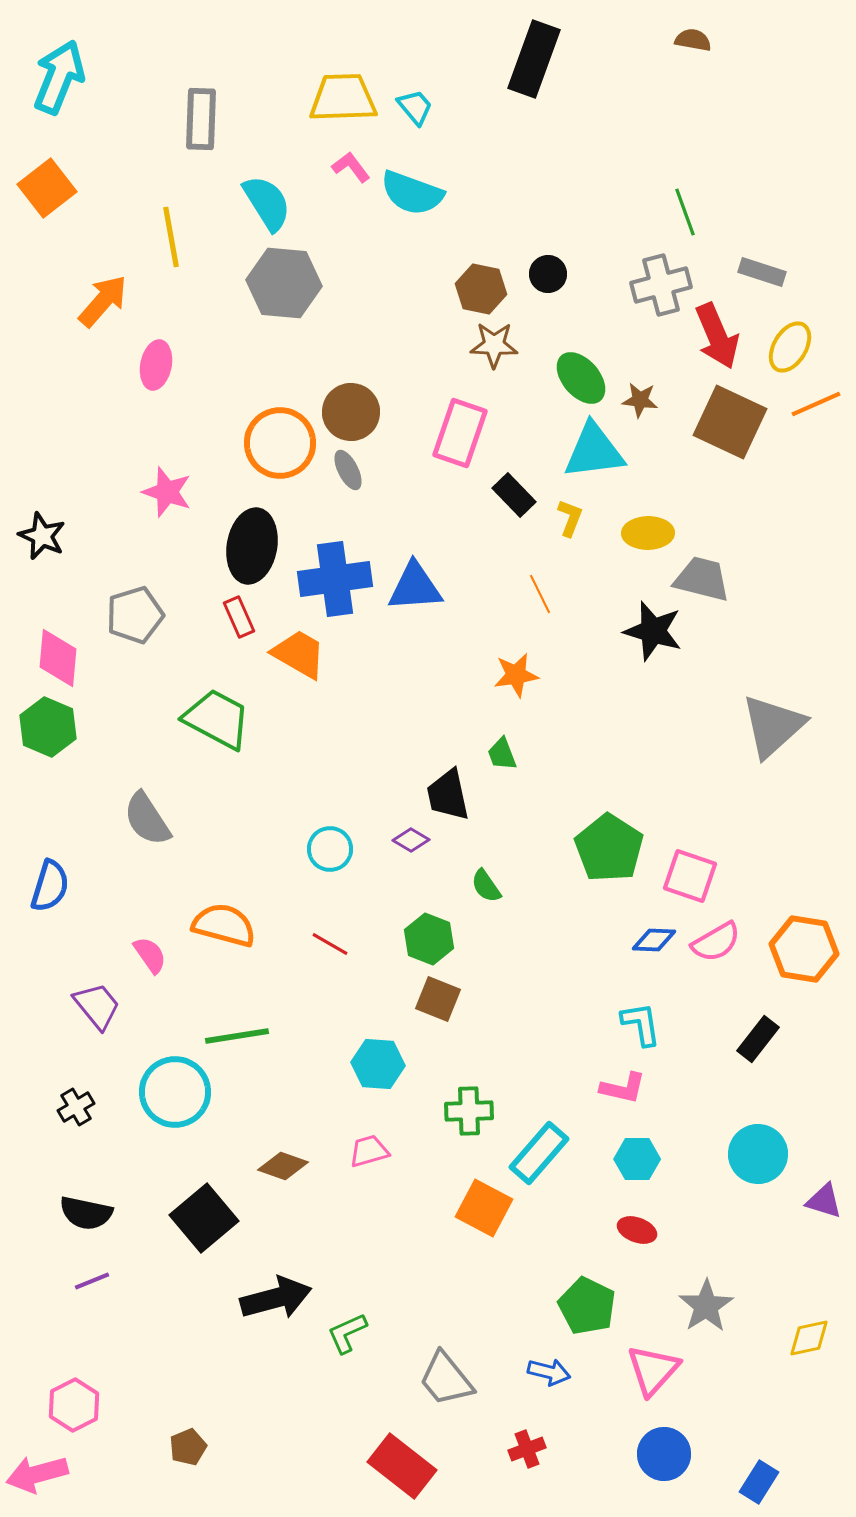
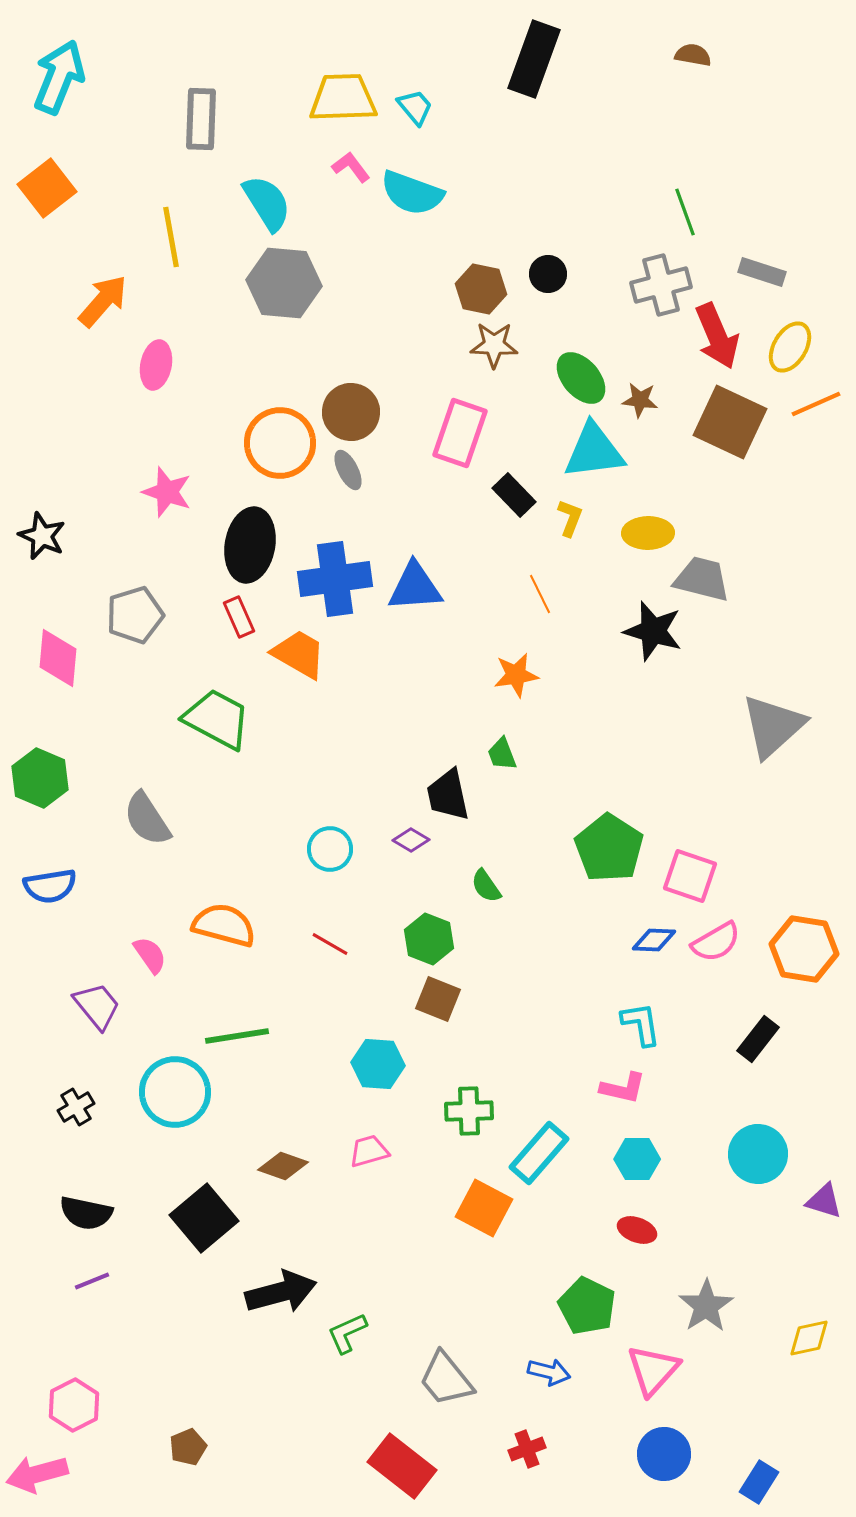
brown semicircle at (693, 40): moved 15 px down
black ellipse at (252, 546): moved 2 px left, 1 px up
green hexagon at (48, 727): moved 8 px left, 51 px down
blue semicircle at (50, 886): rotated 64 degrees clockwise
black arrow at (276, 1298): moved 5 px right, 6 px up
